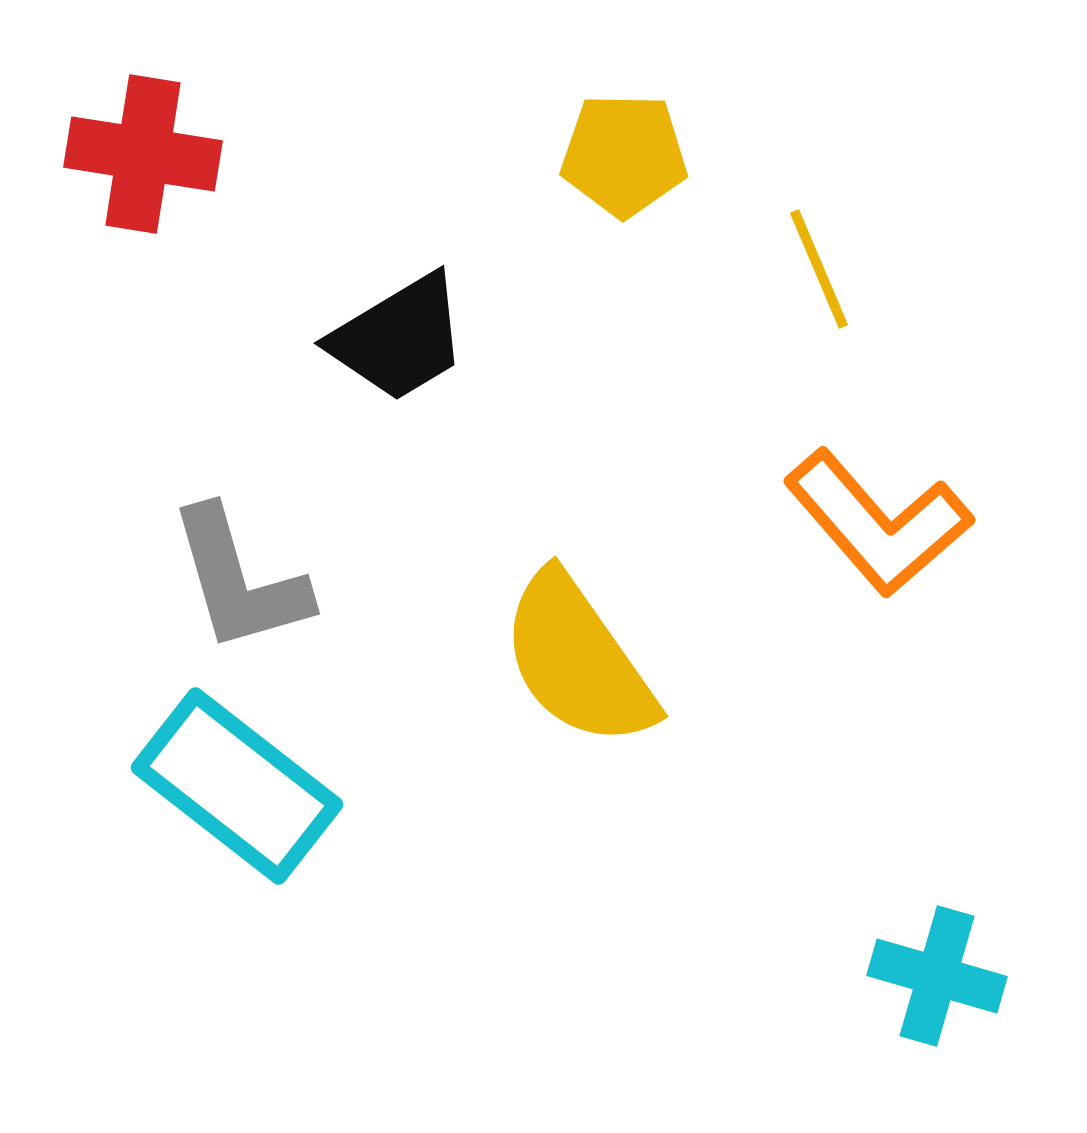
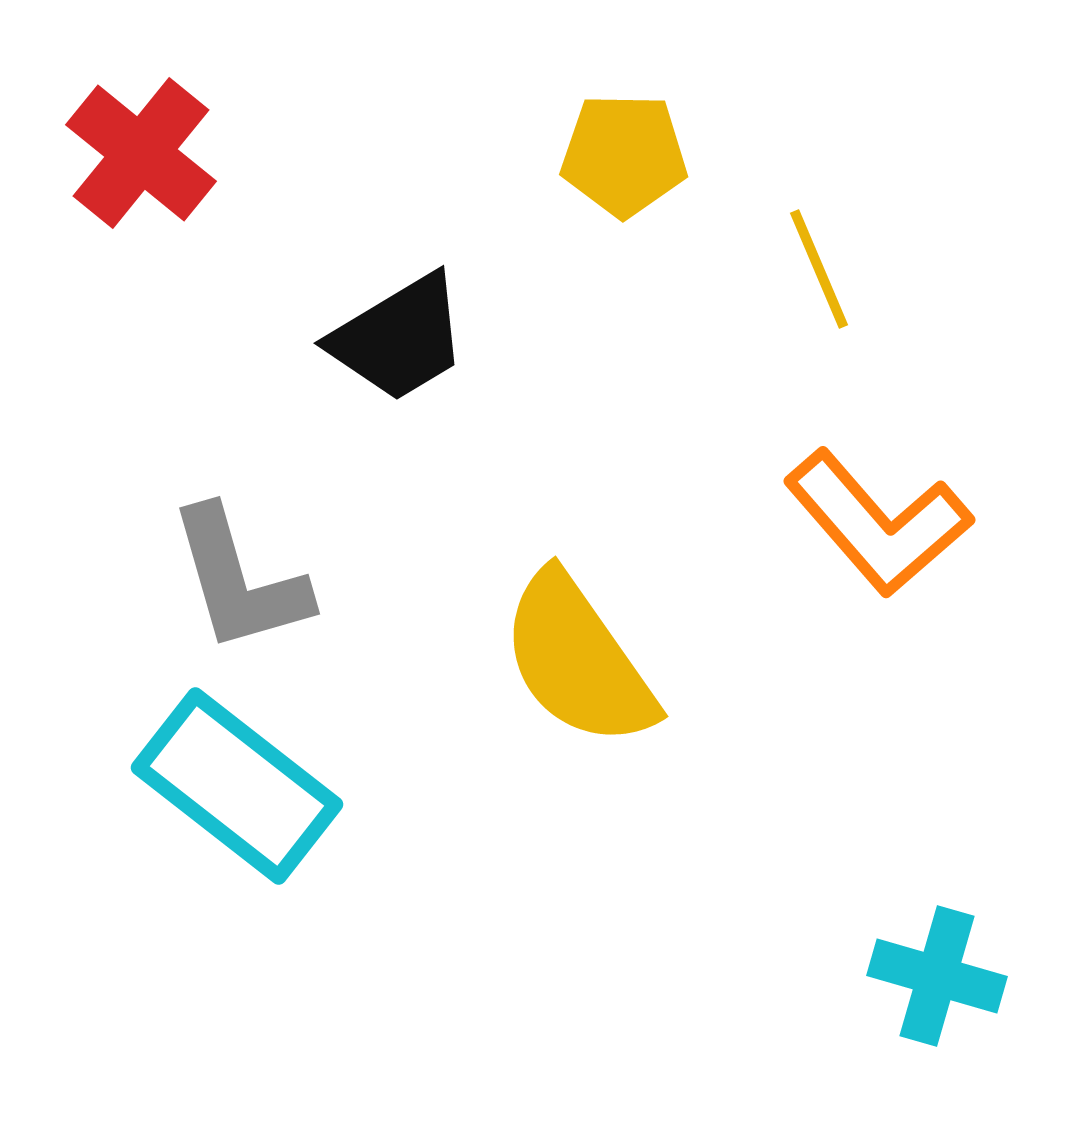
red cross: moved 2 px left, 1 px up; rotated 30 degrees clockwise
